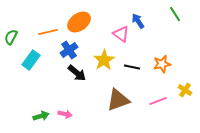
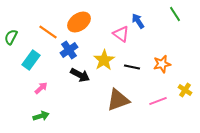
orange line: rotated 48 degrees clockwise
black arrow: moved 3 px right, 2 px down; rotated 12 degrees counterclockwise
pink arrow: moved 24 px left, 26 px up; rotated 56 degrees counterclockwise
